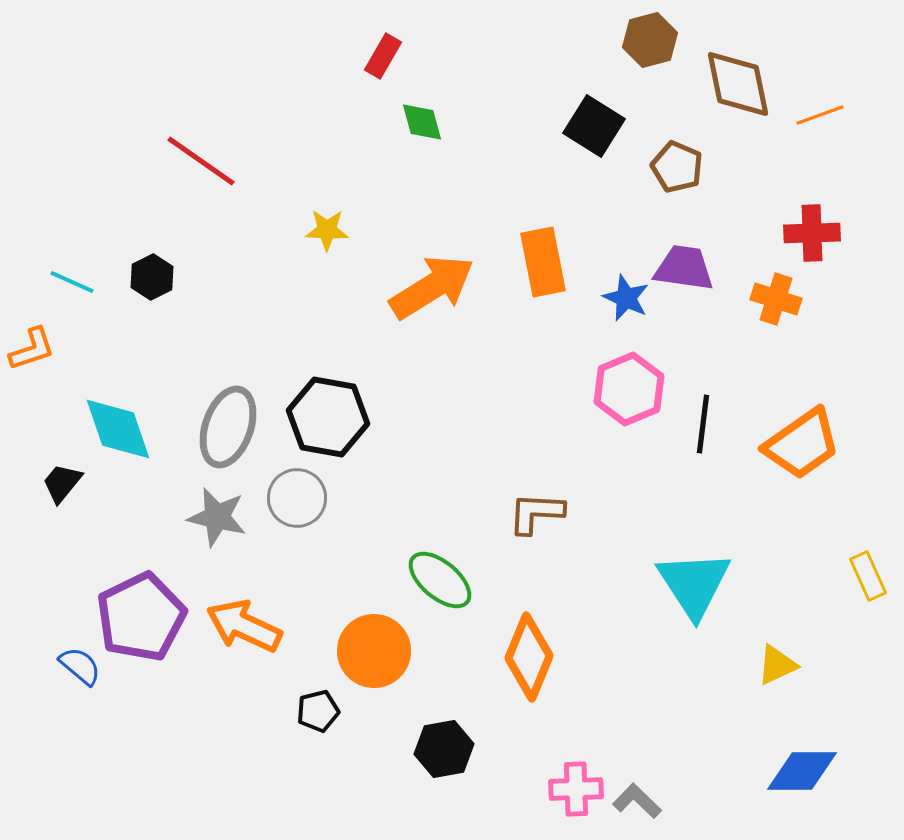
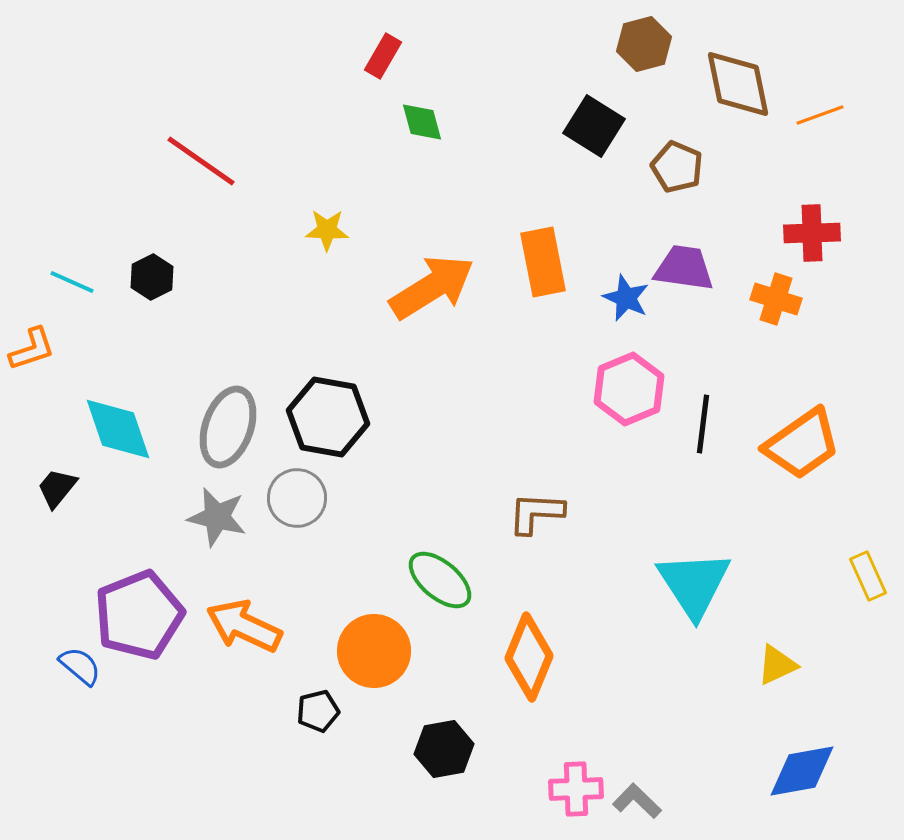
brown hexagon at (650, 40): moved 6 px left, 4 px down
black trapezoid at (62, 483): moved 5 px left, 5 px down
purple pentagon at (141, 617): moved 2 px left, 2 px up; rotated 4 degrees clockwise
blue diamond at (802, 771): rotated 10 degrees counterclockwise
